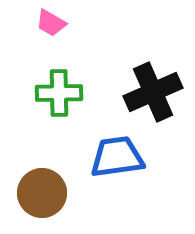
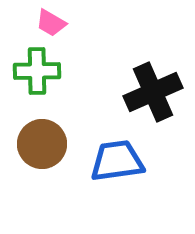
green cross: moved 22 px left, 22 px up
blue trapezoid: moved 4 px down
brown circle: moved 49 px up
